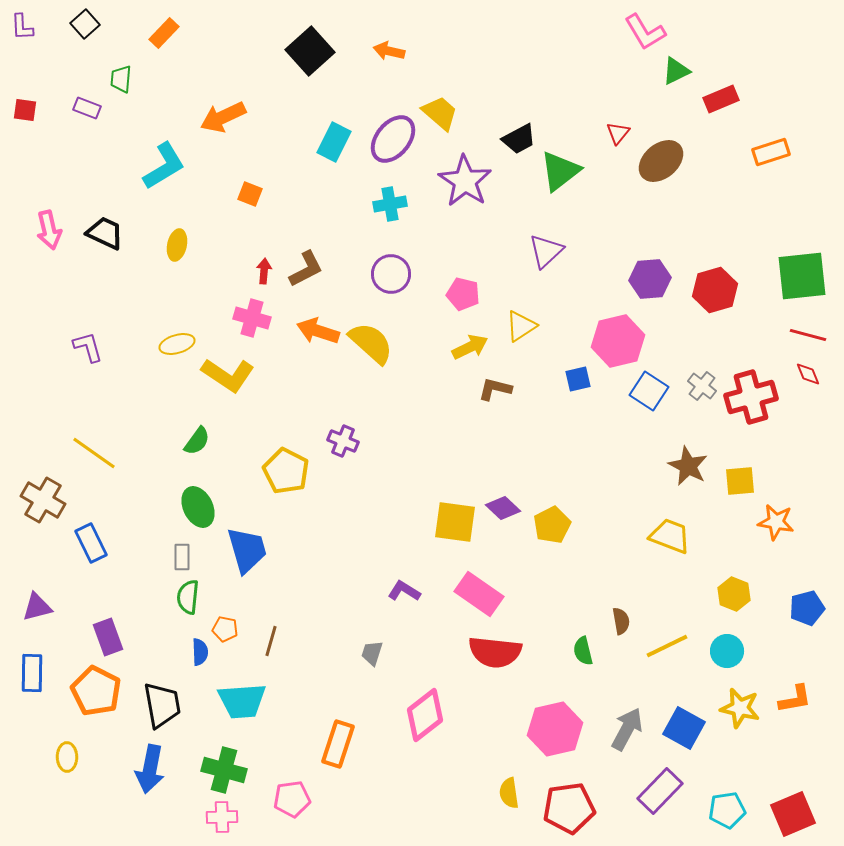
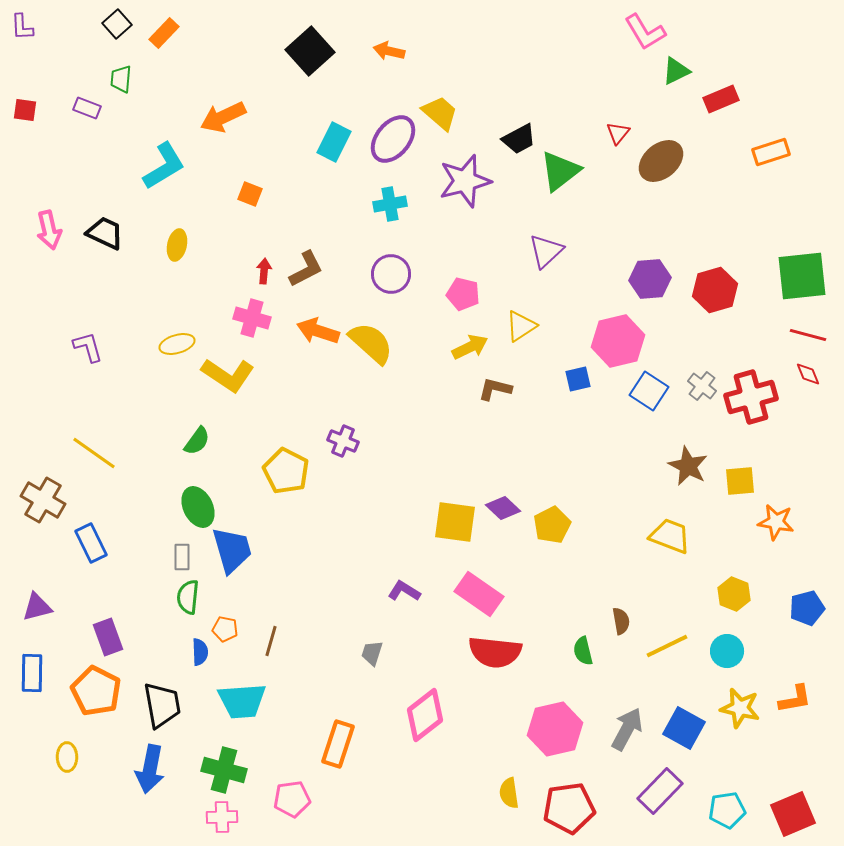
black square at (85, 24): moved 32 px right
purple star at (465, 181): rotated 24 degrees clockwise
blue trapezoid at (247, 550): moved 15 px left
